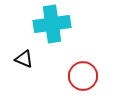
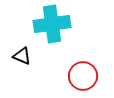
black triangle: moved 2 px left, 3 px up
